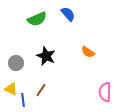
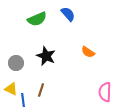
brown line: rotated 16 degrees counterclockwise
